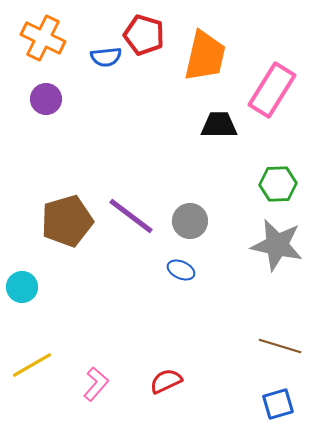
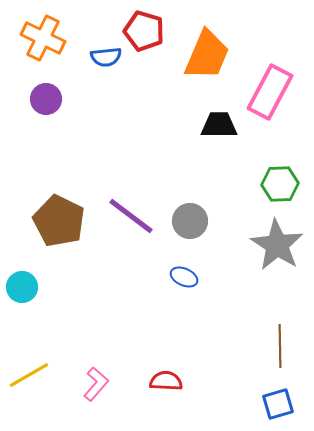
red pentagon: moved 4 px up
orange trapezoid: moved 2 px right, 1 px up; rotated 10 degrees clockwise
pink rectangle: moved 2 px left, 2 px down; rotated 4 degrees counterclockwise
green hexagon: moved 2 px right
brown pentagon: moved 8 px left; rotated 30 degrees counterclockwise
gray star: rotated 20 degrees clockwise
blue ellipse: moved 3 px right, 7 px down
brown line: rotated 72 degrees clockwise
yellow line: moved 3 px left, 10 px down
red semicircle: rotated 28 degrees clockwise
